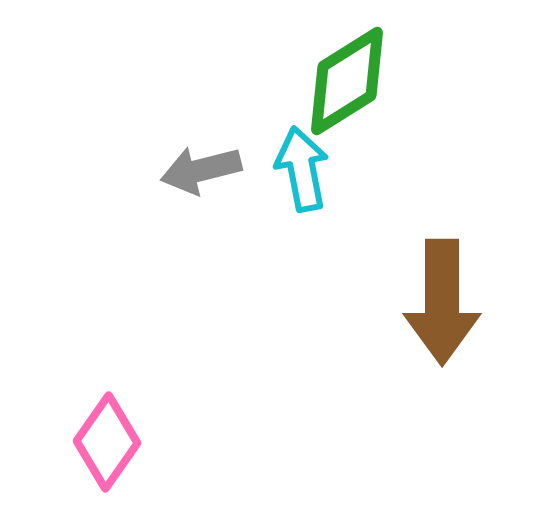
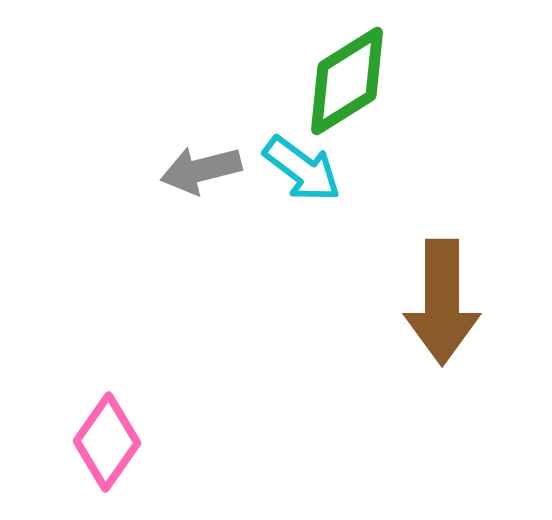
cyan arrow: rotated 138 degrees clockwise
